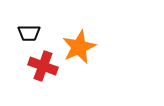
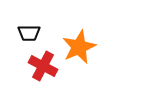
red cross: rotated 8 degrees clockwise
